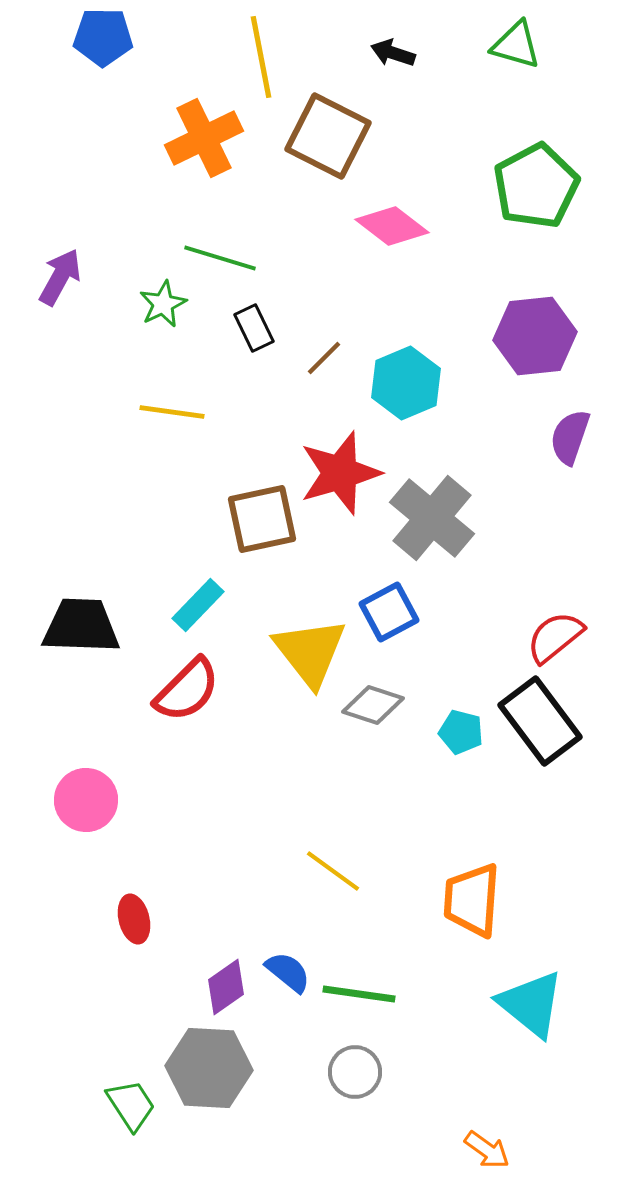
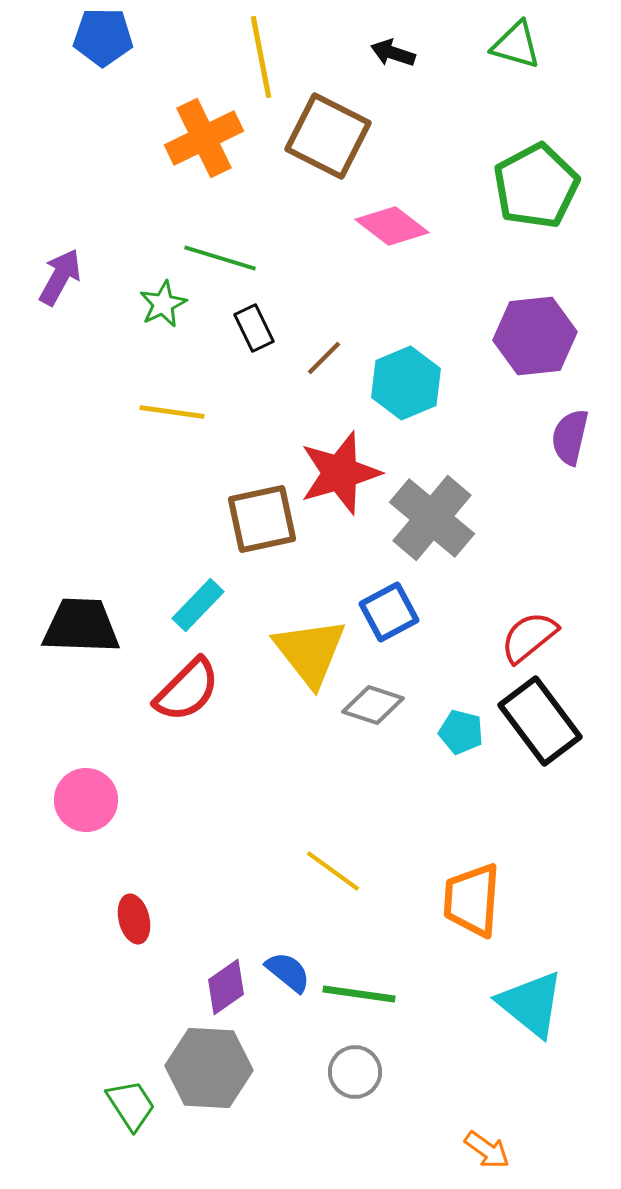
purple semicircle at (570, 437): rotated 6 degrees counterclockwise
red semicircle at (555, 637): moved 26 px left
